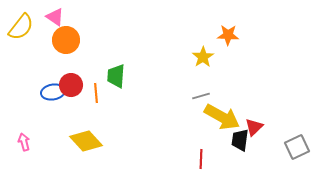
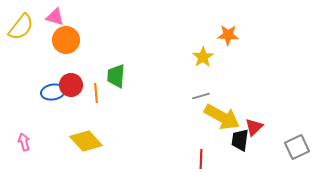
pink triangle: rotated 18 degrees counterclockwise
